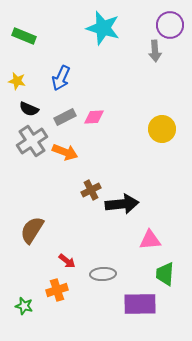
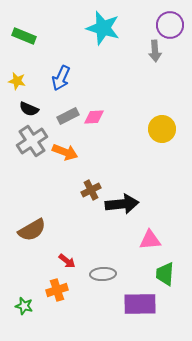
gray rectangle: moved 3 px right, 1 px up
brown semicircle: rotated 152 degrees counterclockwise
